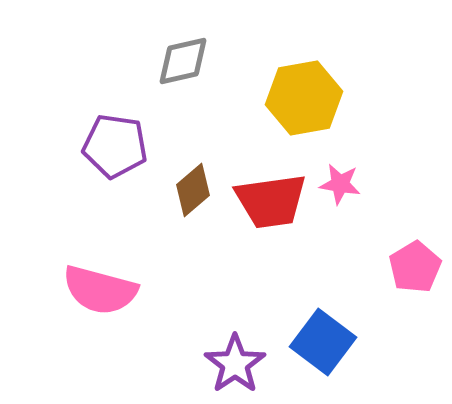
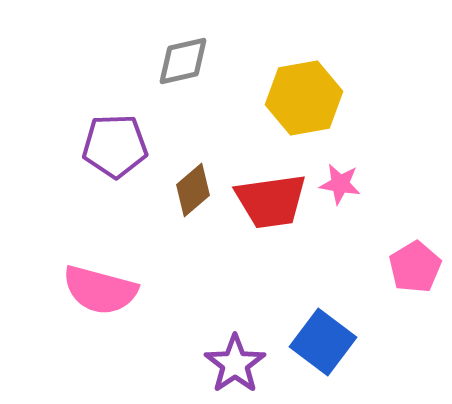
purple pentagon: rotated 10 degrees counterclockwise
